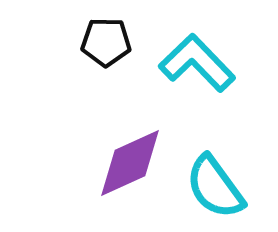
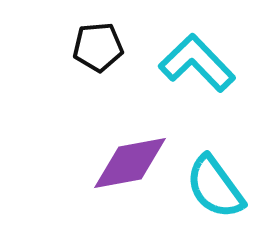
black pentagon: moved 8 px left, 5 px down; rotated 6 degrees counterclockwise
purple diamond: rotated 14 degrees clockwise
